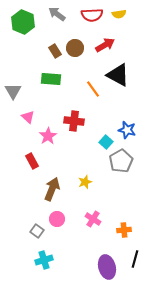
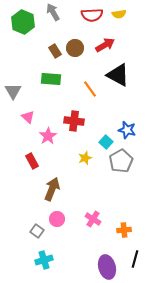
gray arrow: moved 4 px left, 2 px up; rotated 24 degrees clockwise
orange line: moved 3 px left
yellow star: moved 24 px up
